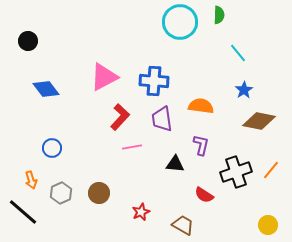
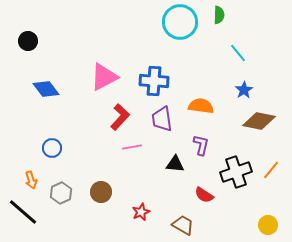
brown circle: moved 2 px right, 1 px up
